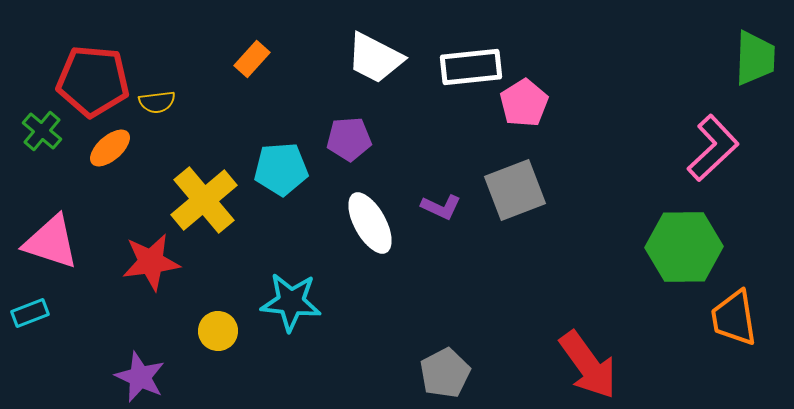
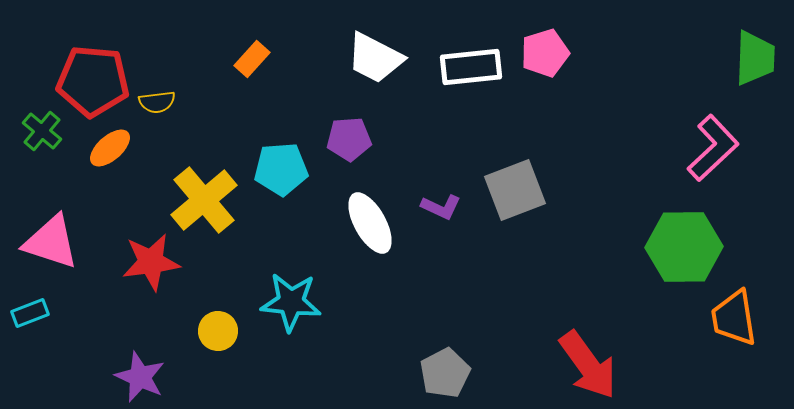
pink pentagon: moved 21 px right, 50 px up; rotated 15 degrees clockwise
